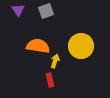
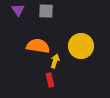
gray square: rotated 21 degrees clockwise
